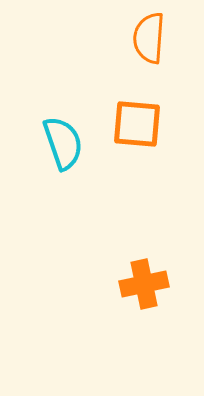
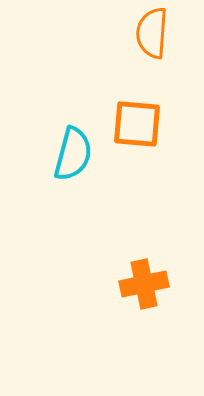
orange semicircle: moved 3 px right, 5 px up
cyan semicircle: moved 10 px right, 11 px down; rotated 34 degrees clockwise
